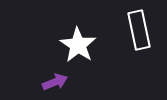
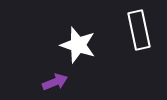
white star: rotated 15 degrees counterclockwise
